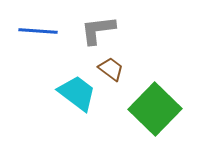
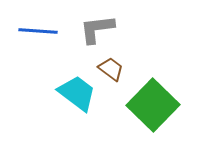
gray L-shape: moved 1 px left, 1 px up
green square: moved 2 px left, 4 px up
